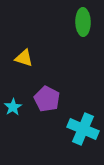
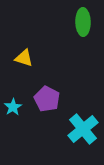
cyan cross: rotated 28 degrees clockwise
